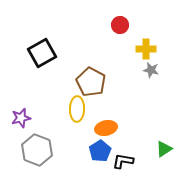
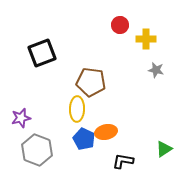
yellow cross: moved 10 px up
black square: rotated 8 degrees clockwise
gray star: moved 5 px right
brown pentagon: rotated 20 degrees counterclockwise
orange ellipse: moved 4 px down
blue pentagon: moved 16 px left, 12 px up; rotated 15 degrees counterclockwise
